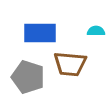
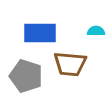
gray pentagon: moved 2 px left, 1 px up
